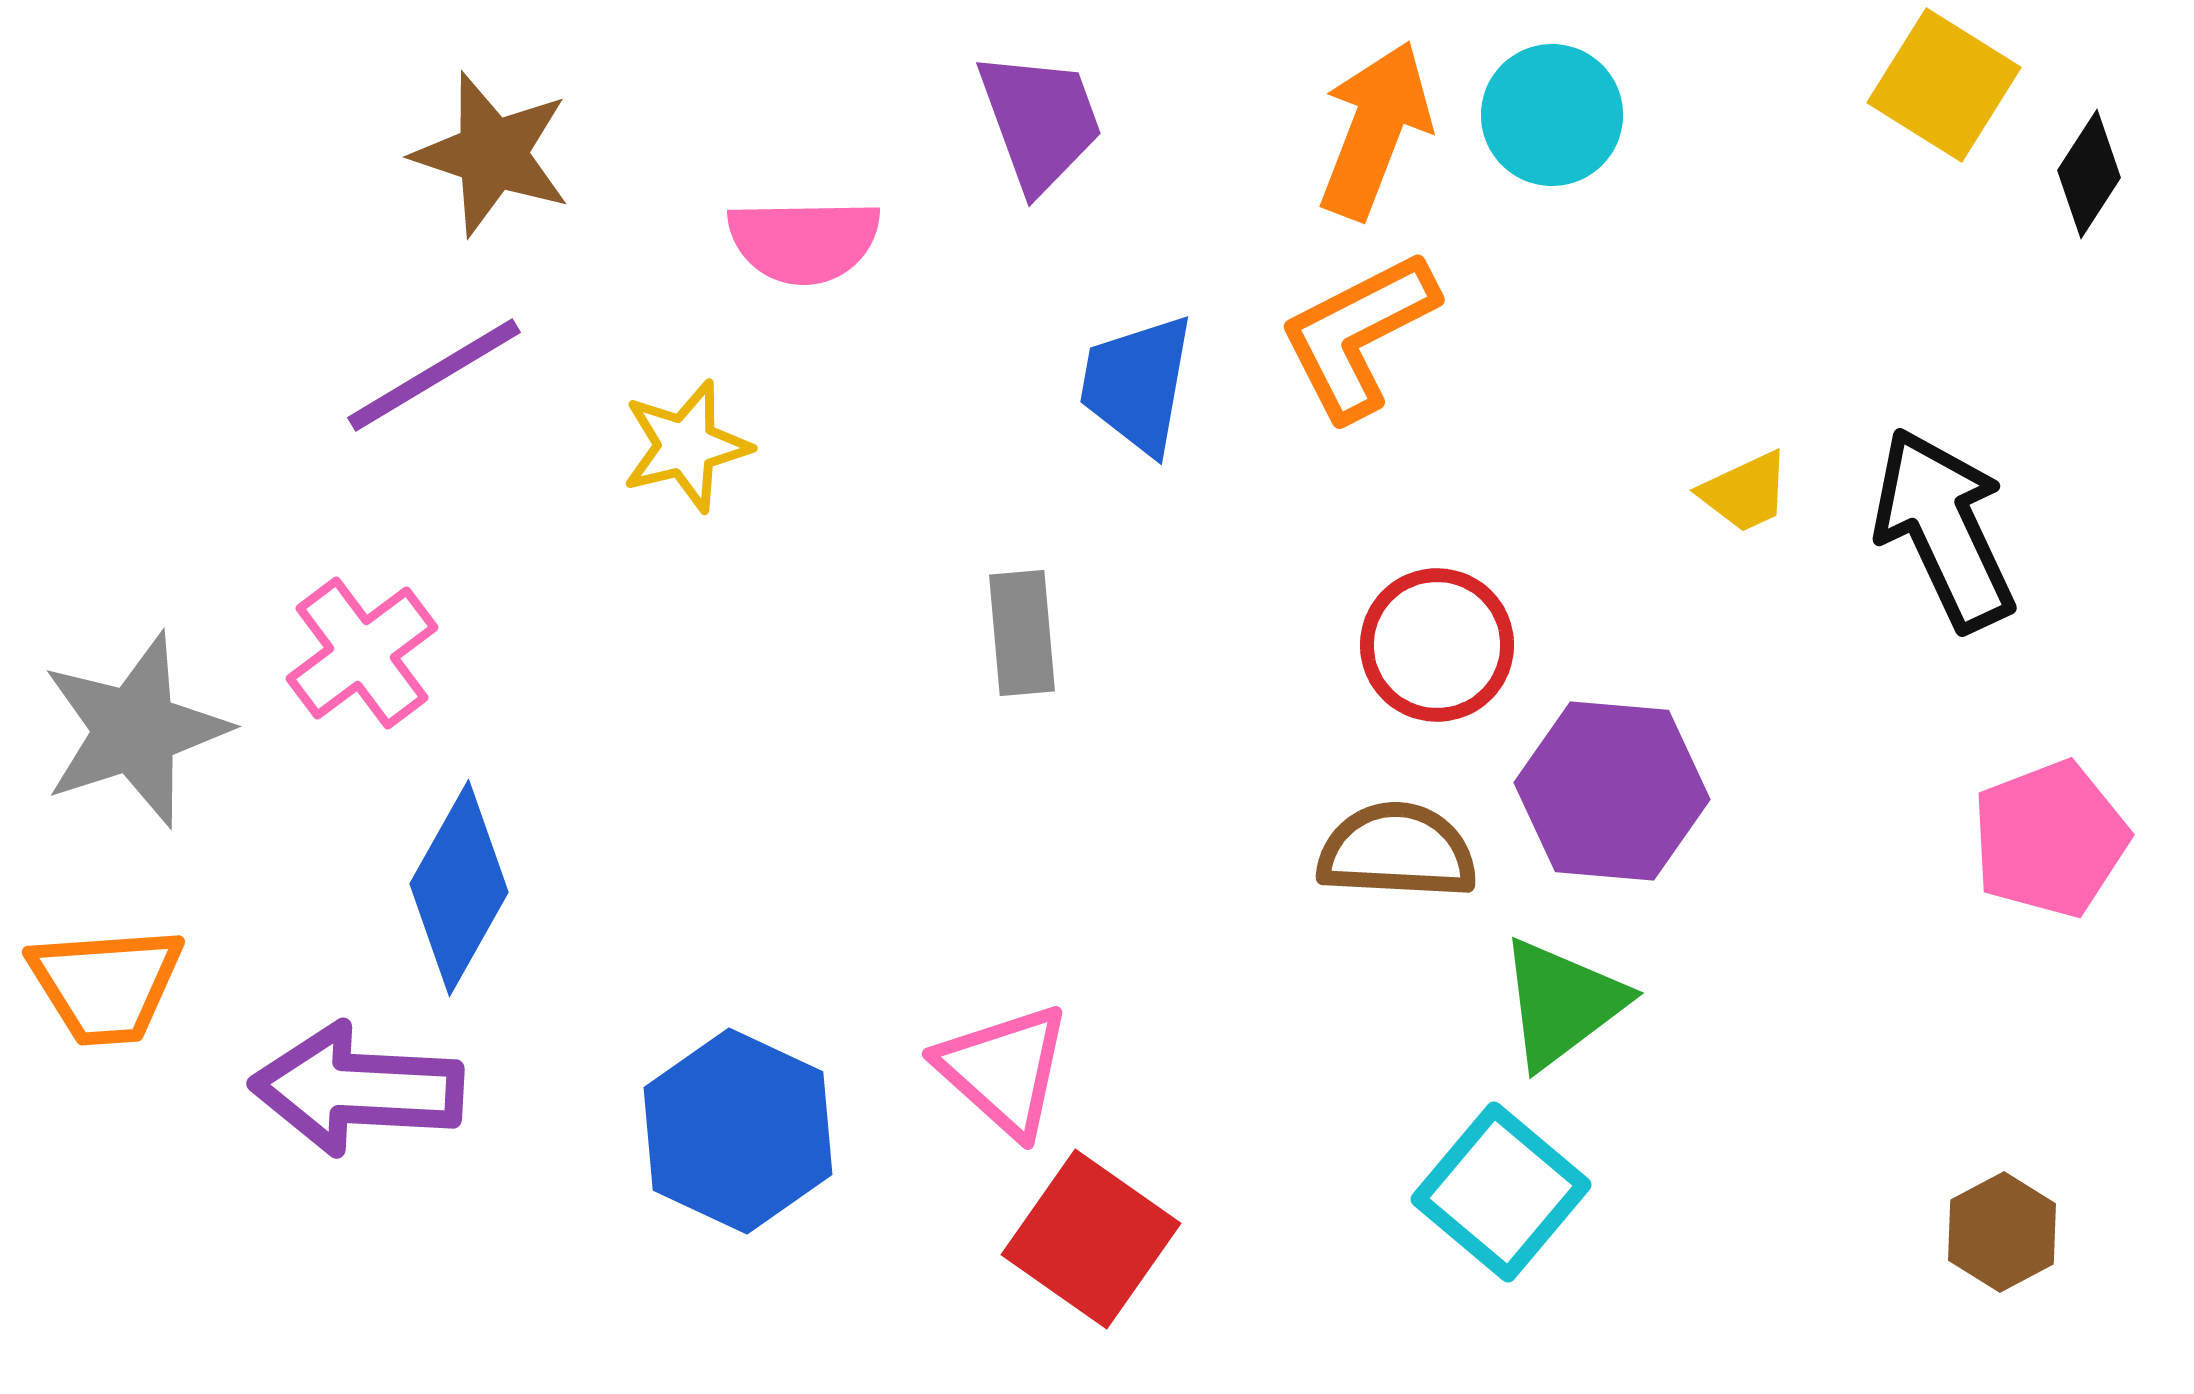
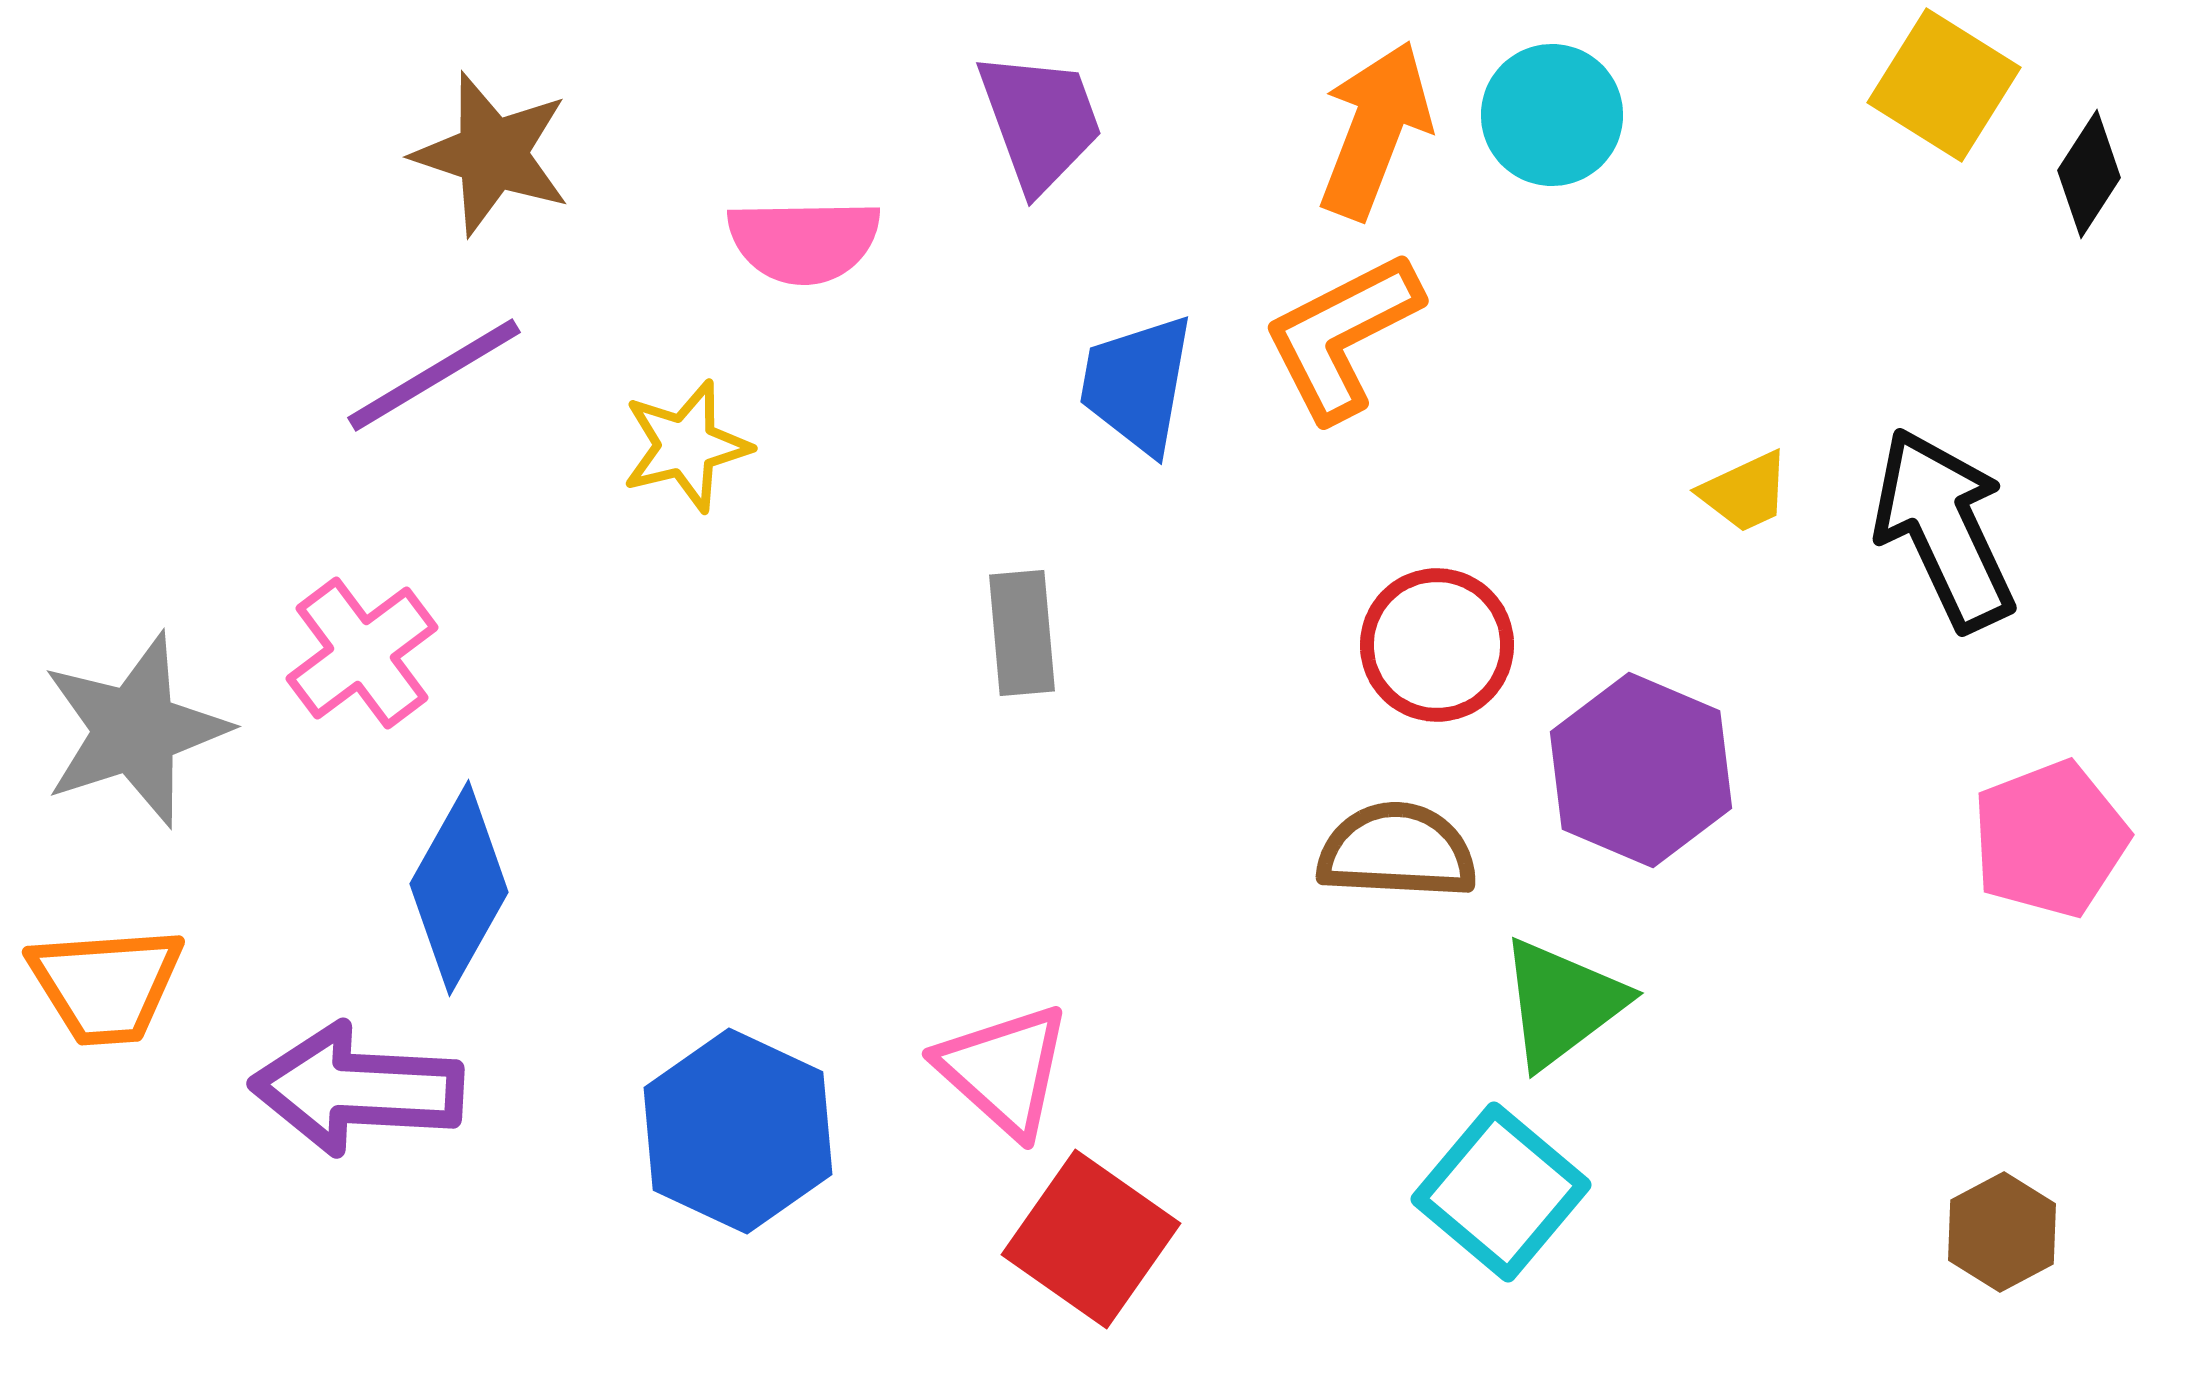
orange L-shape: moved 16 px left, 1 px down
purple hexagon: moved 29 px right, 21 px up; rotated 18 degrees clockwise
